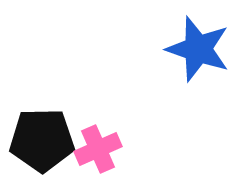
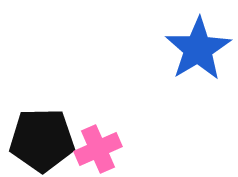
blue star: rotated 22 degrees clockwise
